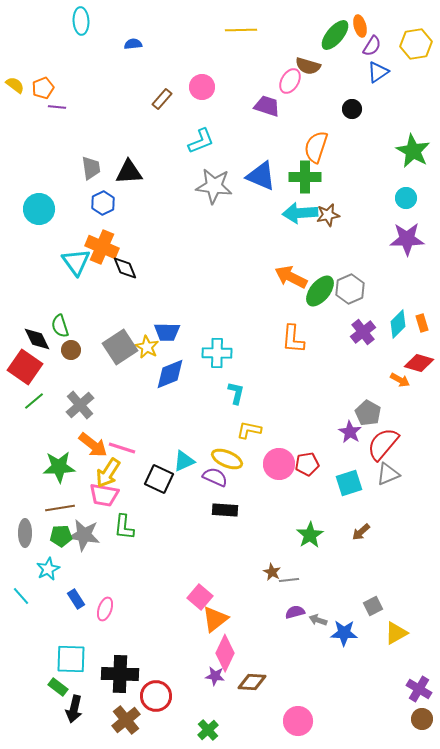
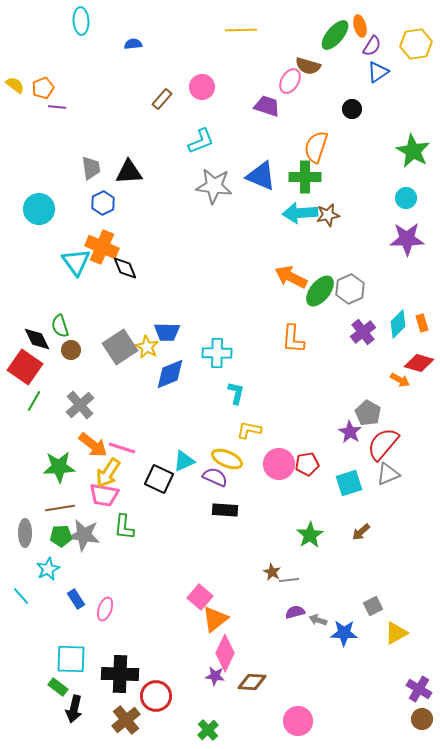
green line at (34, 401): rotated 20 degrees counterclockwise
